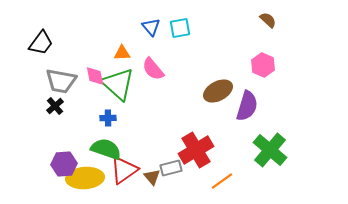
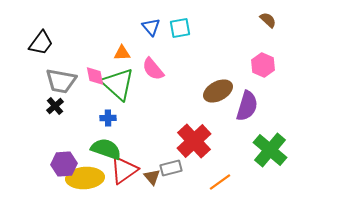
red cross: moved 2 px left, 9 px up; rotated 12 degrees counterclockwise
orange line: moved 2 px left, 1 px down
